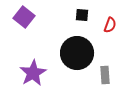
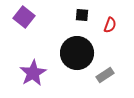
gray rectangle: rotated 60 degrees clockwise
